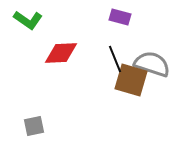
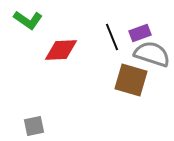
purple rectangle: moved 20 px right, 16 px down; rotated 35 degrees counterclockwise
red diamond: moved 3 px up
black line: moved 3 px left, 22 px up
gray semicircle: moved 10 px up
